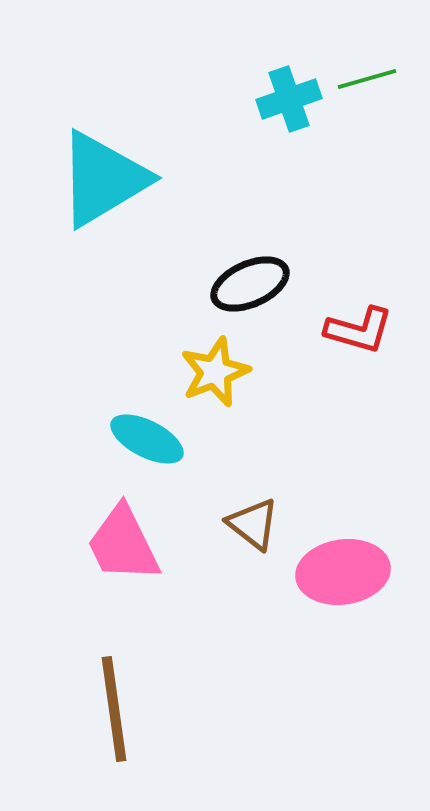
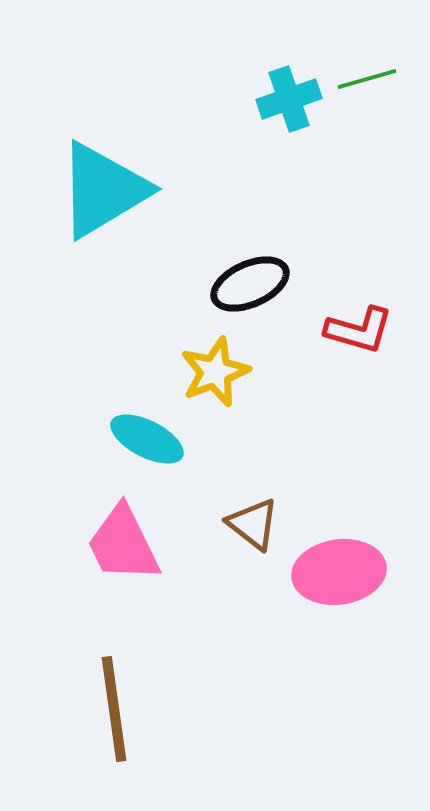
cyan triangle: moved 11 px down
pink ellipse: moved 4 px left
